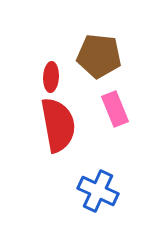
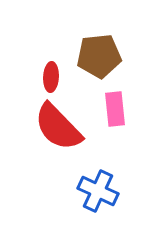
brown pentagon: rotated 12 degrees counterclockwise
pink rectangle: rotated 16 degrees clockwise
red semicircle: moved 2 px down; rotated 146 degrees clockwise
